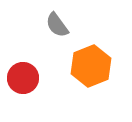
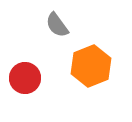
red circle: moved 2 px right
